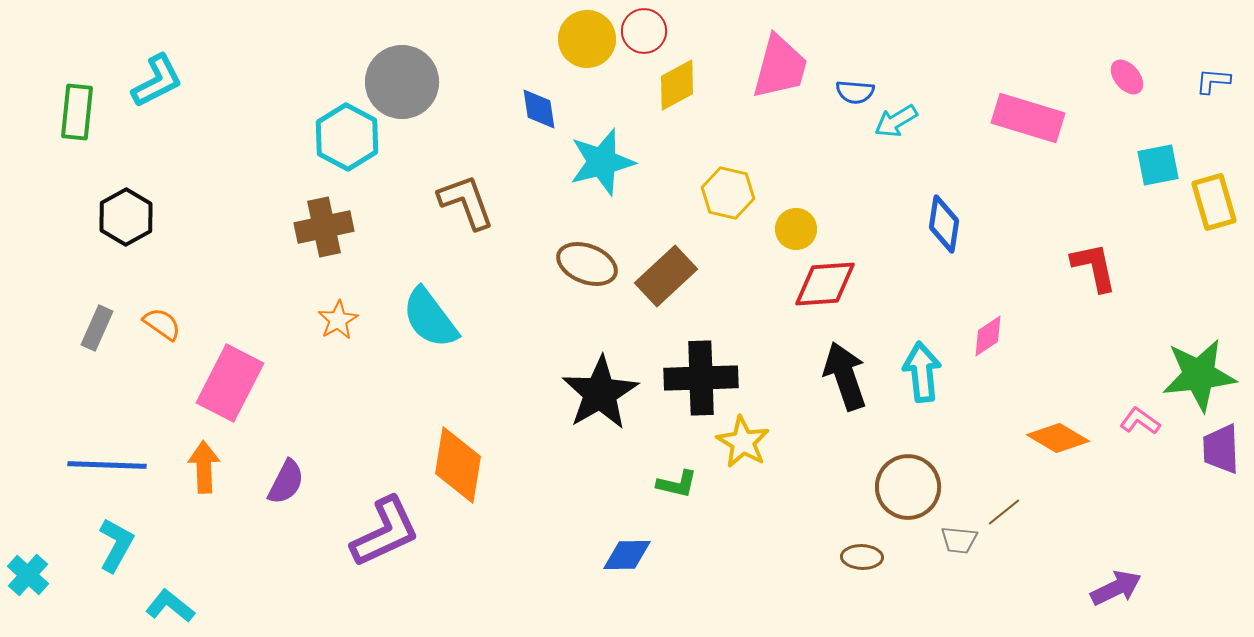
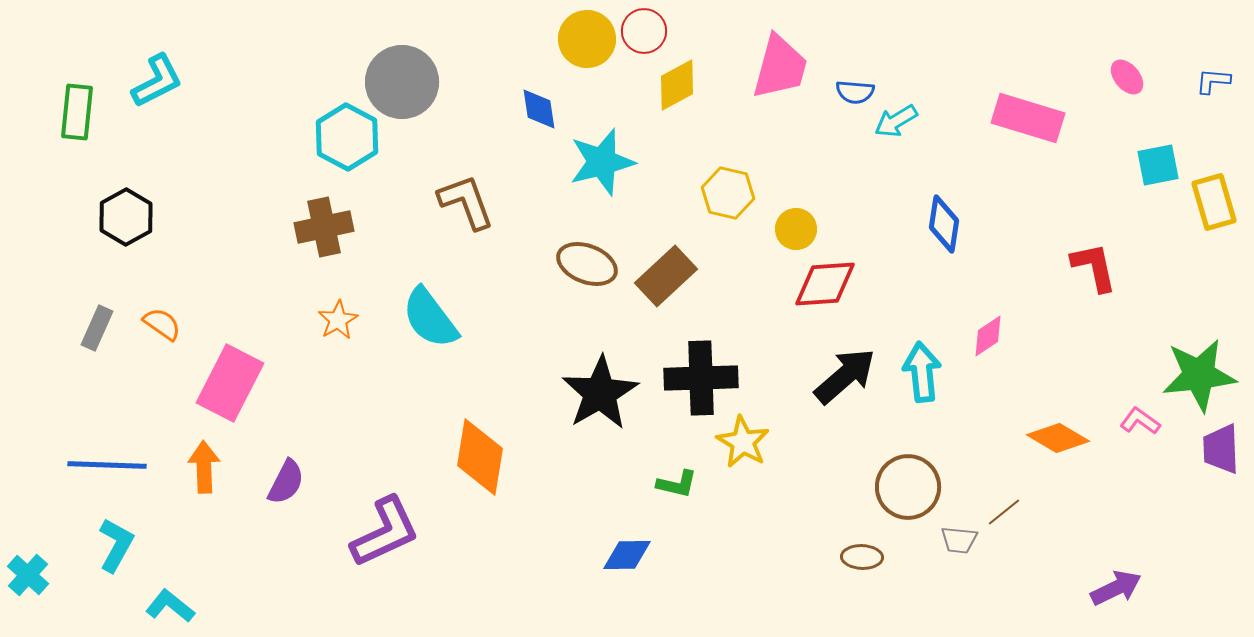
black arrow at (845, 376): rotated 68 degrees clockwise
orange diamond at (458, 465): moved 22 px right, 8 px up
